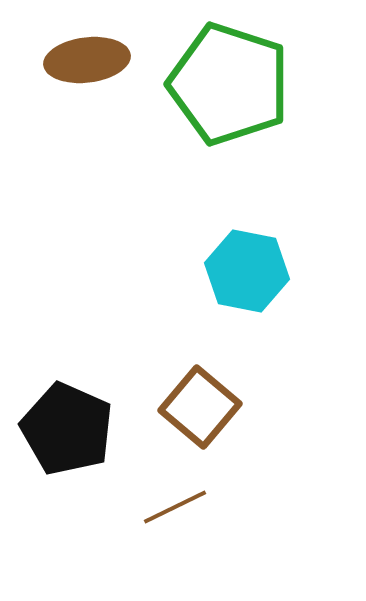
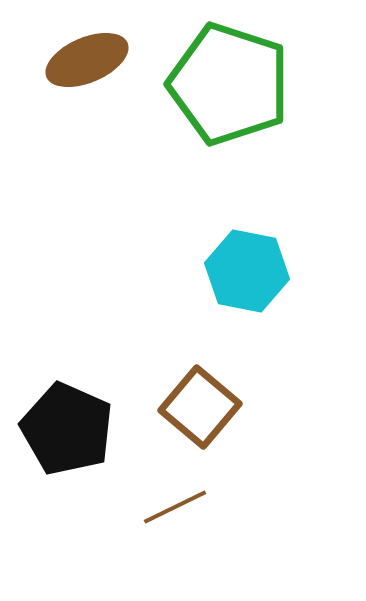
brown ellipse: rotated 16 degrees counterclockwise
